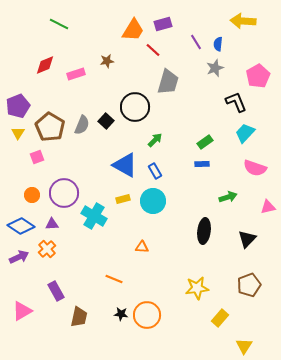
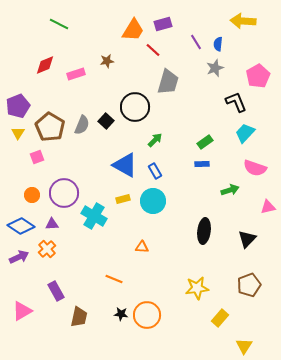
green arrow at (228, 197): moved 2 px right, 7 px up
